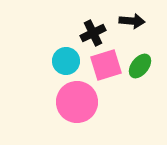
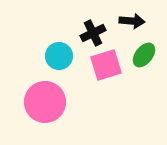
cyan circle: moved 7 px left, 5 px up
green ellipse: moved 4 px right, 11 px up
pink circle: moved 32 px left
